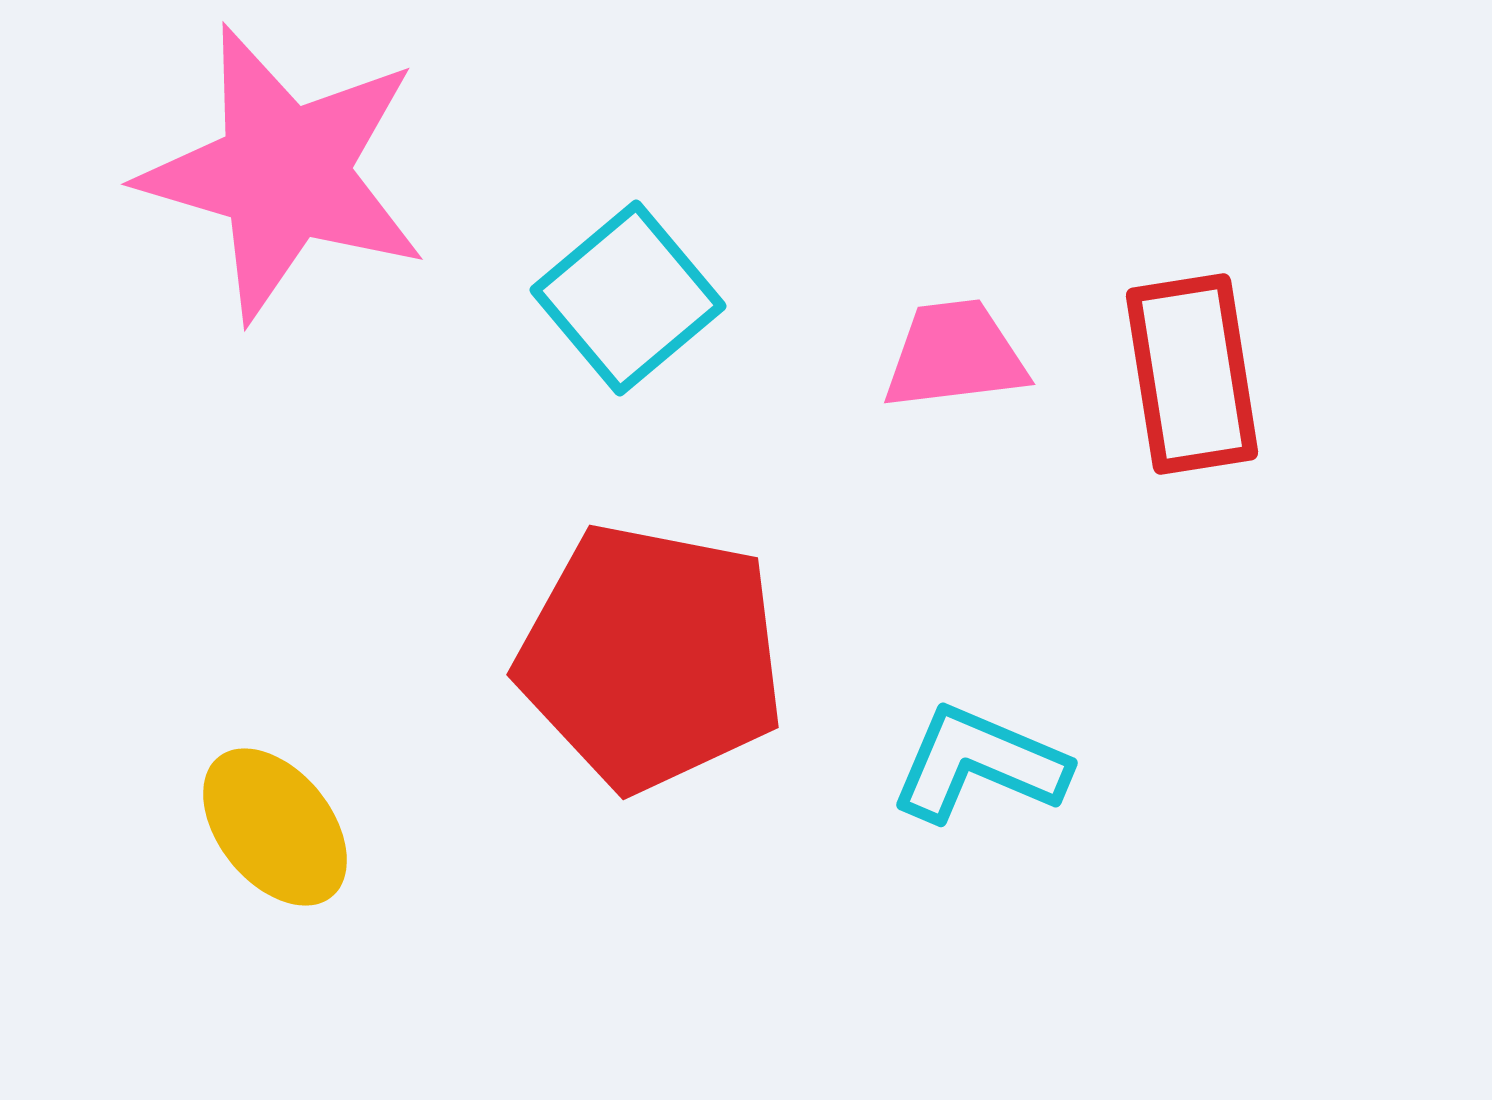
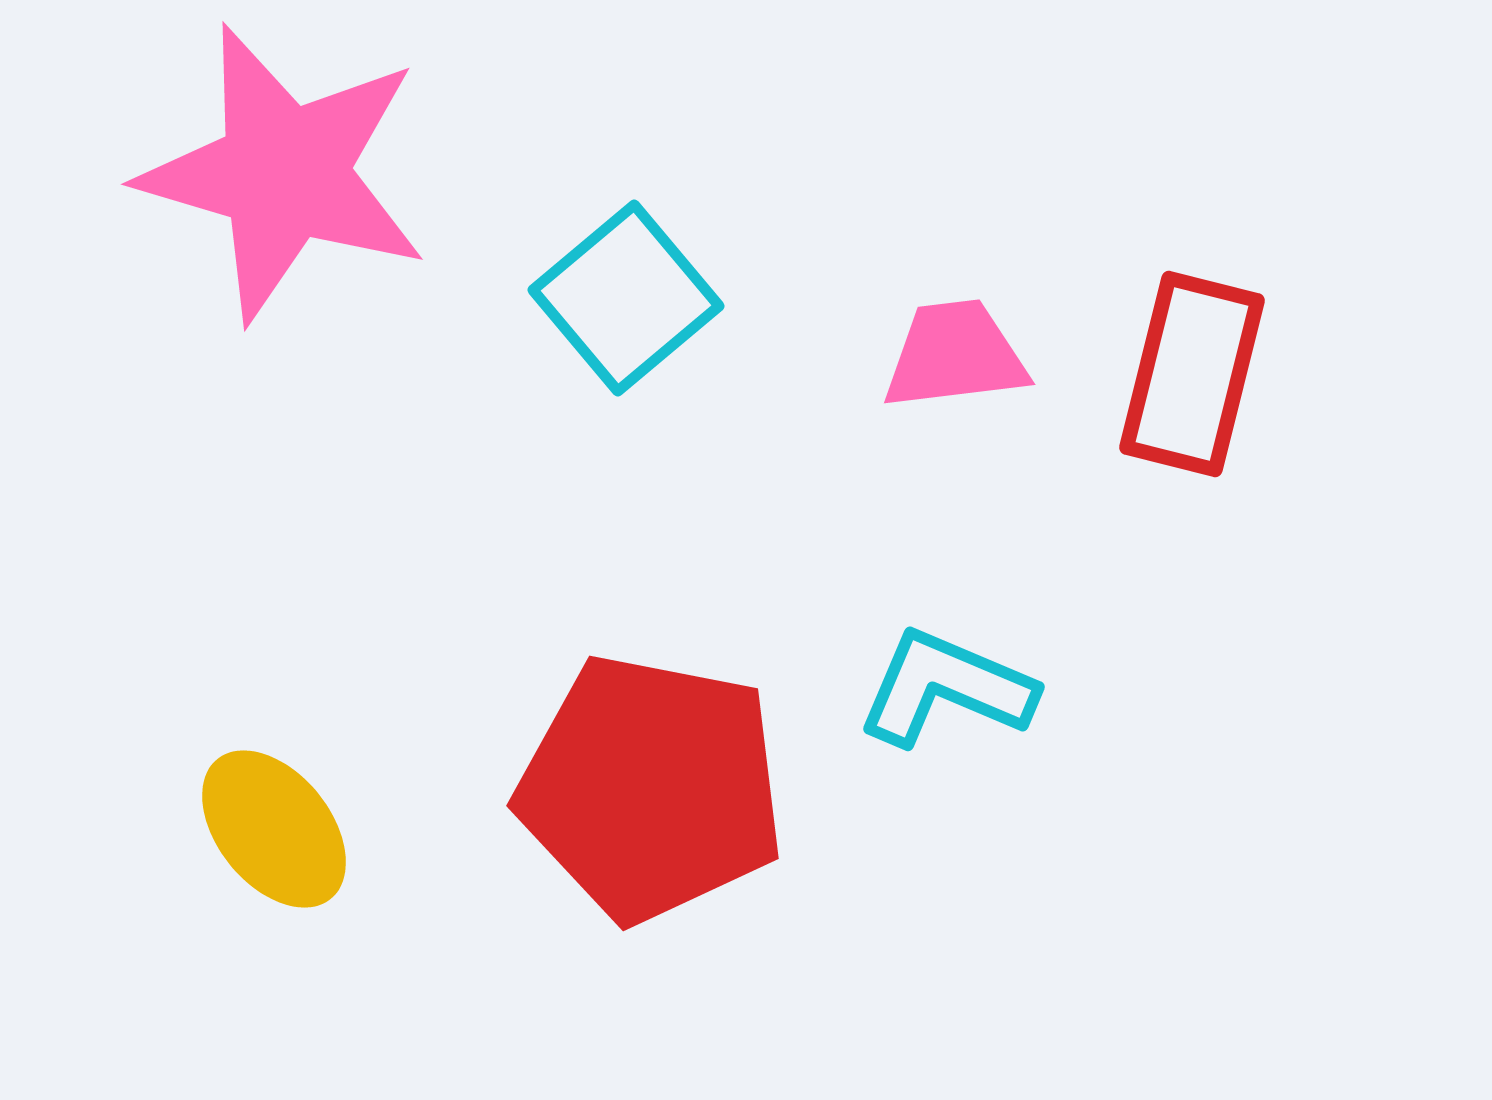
cyan square: moved 2 px left
red rectangle: rotated 23 degrees clockwise
red pentagon: moved 131 px down
cyan L-shape: moved 33 px left, 76 px up
yellow ellipse: moved 1 px left, 2 px down
